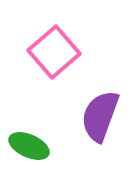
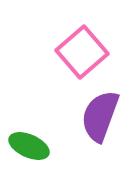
pink square: moved 28 px right
